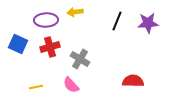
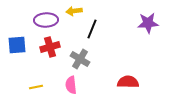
yellow arrow: moved 1 px left, 1 px up
black line: moved 25 px left, 8 px down
blue square: moved 1 px left, 1 px down; rotated 30 degrees counterclockwise
red semicircle: moved 5 px left, 1 px down
pink semicircle: rotated 36 degrees clockwise
